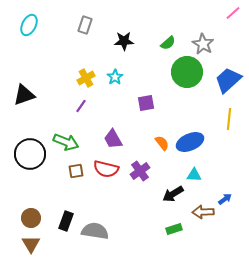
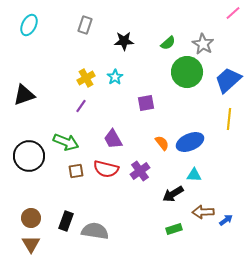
black circle: moved 1 px left, 2 px down
blue arrow: moved 1 px right, 21 px down
